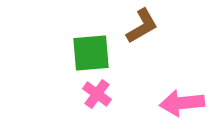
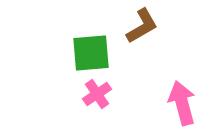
pink cross: rotated 20 degrees clockwise
pink arrow: rotated 81 degrees clockwise
